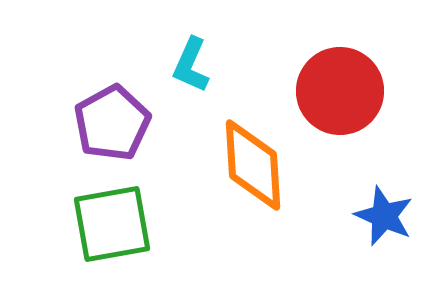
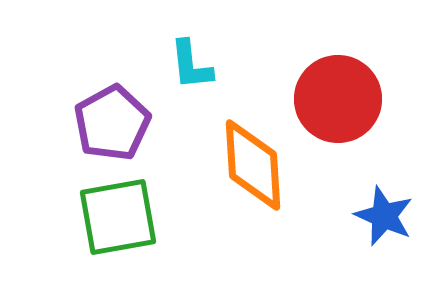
cyan L-shape: rotated 30 degrees counterclockwise
red circle: moved 2 px left, 8 px down
green square: moved 6 px right, 7 px up
